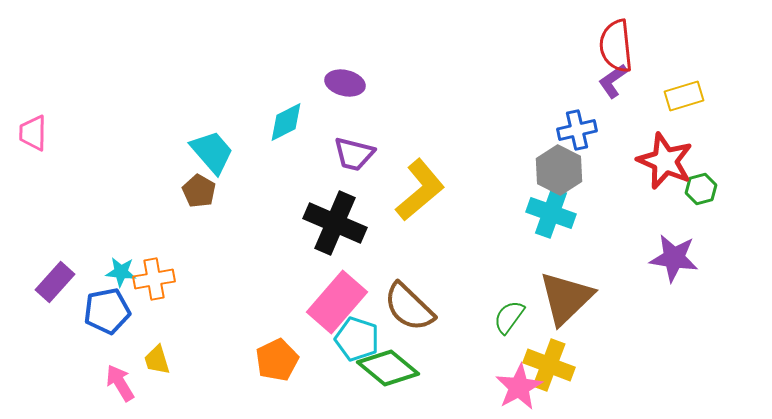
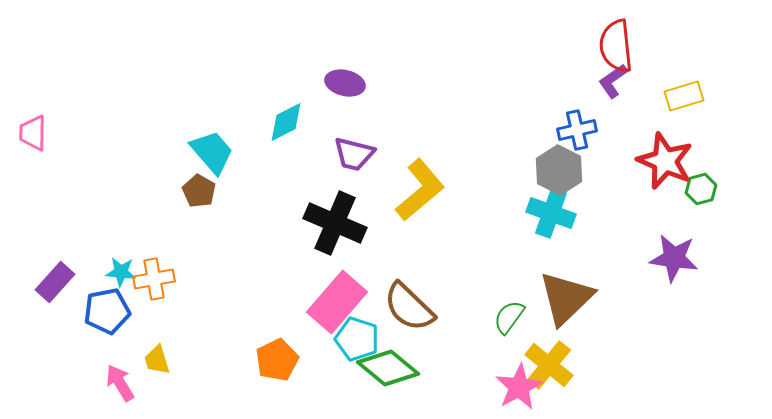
yellow cross: rotated 18 degrees clockwise
